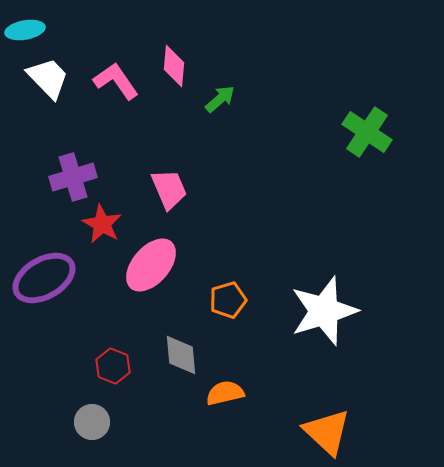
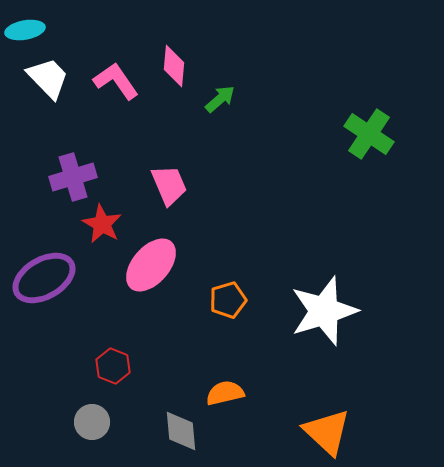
green cross: moved 2 px right, 2 px down
pink trapezoid: moved 4 px up
gray diamond: moved 76 px down
